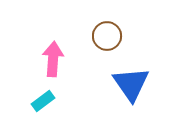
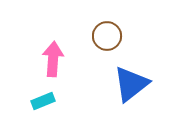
blue triangle: rotated 27 degrees clockwise
cyan rectangle: rotated 15 degrees clockwise
